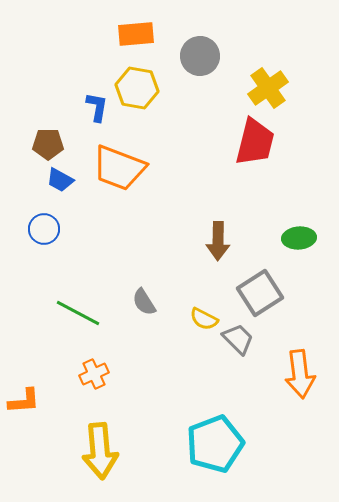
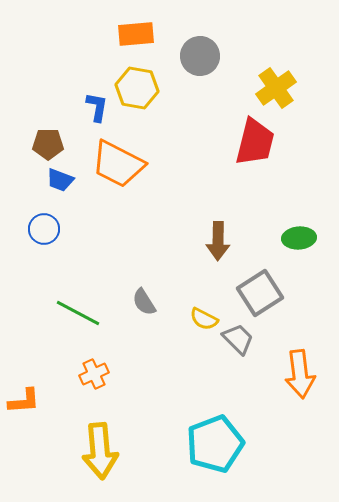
yellow cross: moved 8 px right
orange trapezoid: moved 1 px left, 4 px up; rotated 6 degrees clockwise
blue trapezoid: rotated 8 degrees counterclockwise
